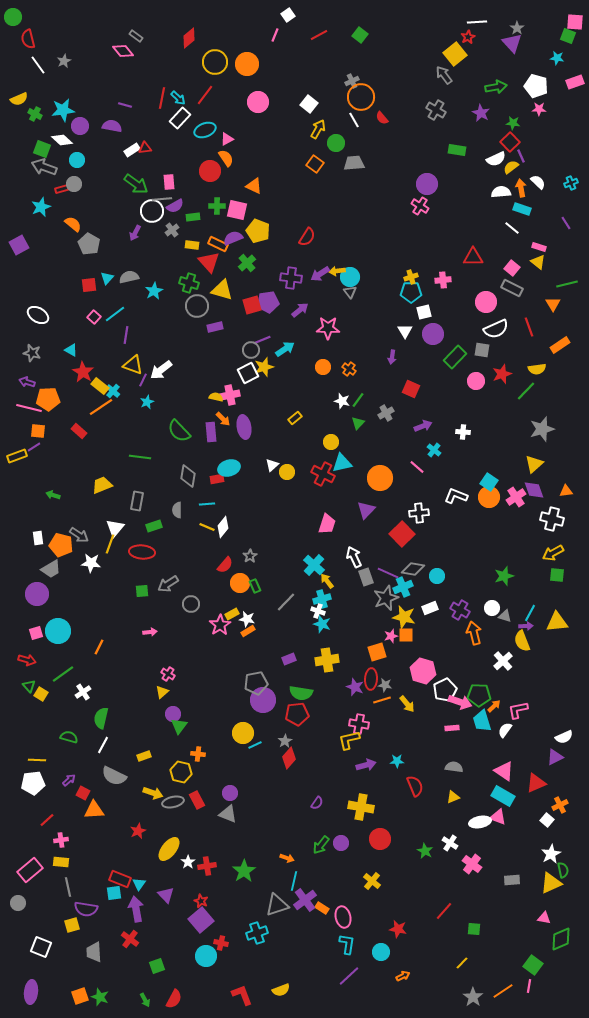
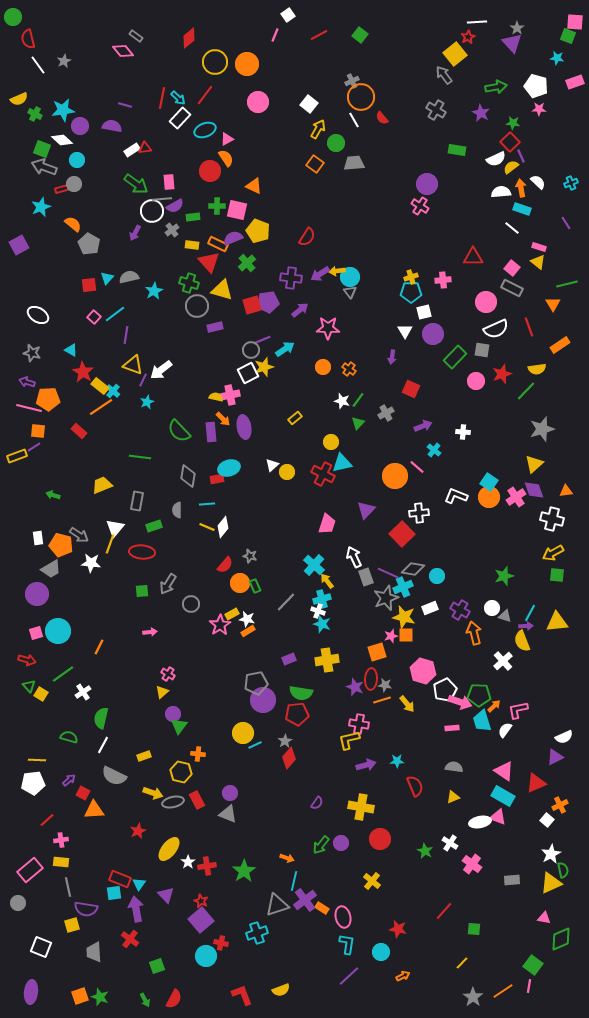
orange circle at (380, 478): moved 15 px right, 2 px up
gray star at (250, 556): rotated 24 degrees counterclockwise
gray arrow at (168, 584): rotated 25 degrees counterclockwise
